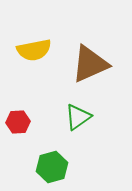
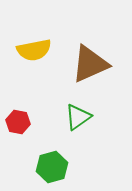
red hexagon: rotated 15 degrees clockwise
